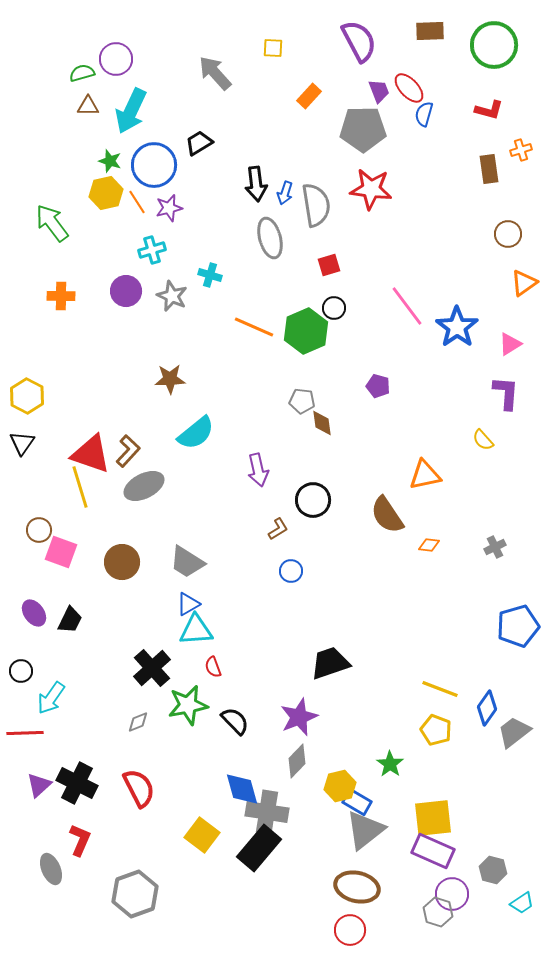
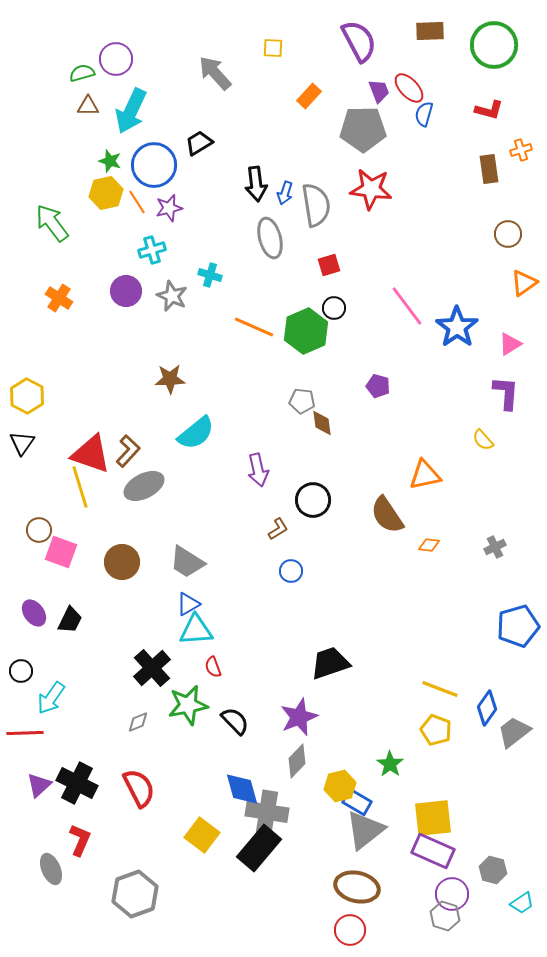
orange cross at (61, 296): moved 2 px left, 2 px down; rotated 32 degrees clockwise
gray hexagon at (438, 912): moved 7 px right, 4 px down
